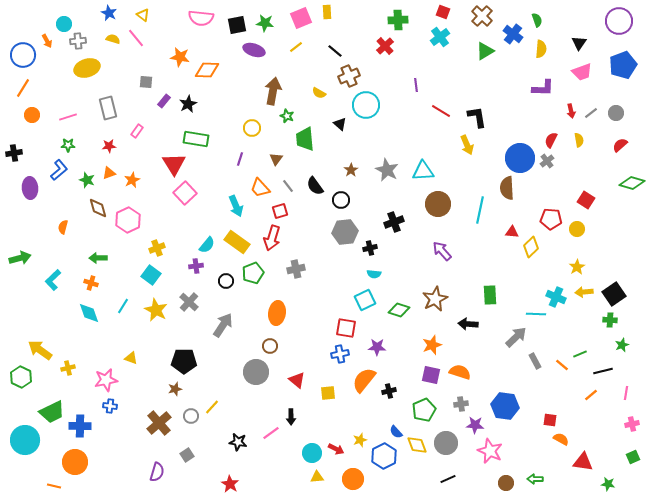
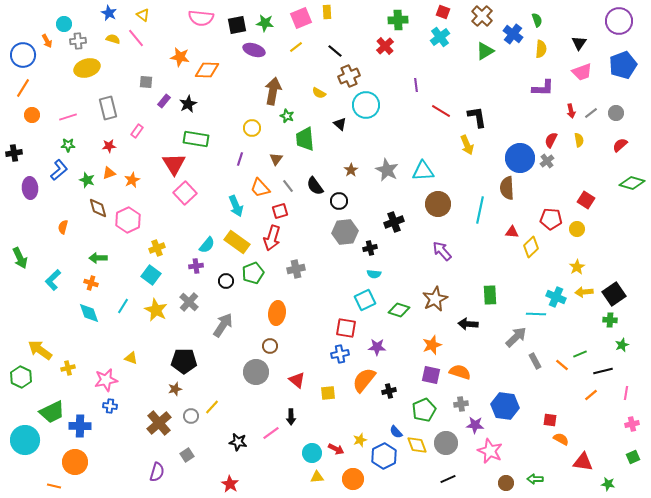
black circle at (341, 200): moved 2 px left, 1 px down
green arrow at (20, 258): rotated 80 degrees clockwise
